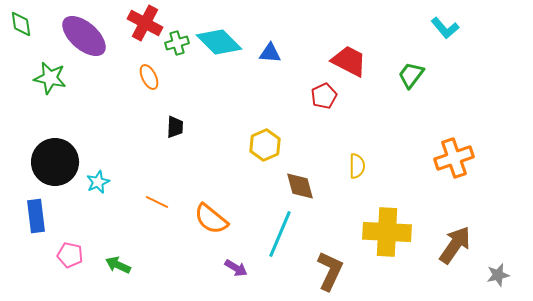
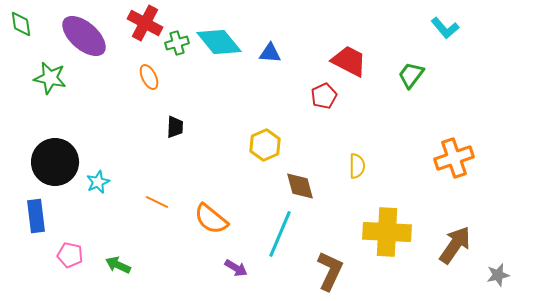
cyan diamond: rotated 6 degrees clockwise
